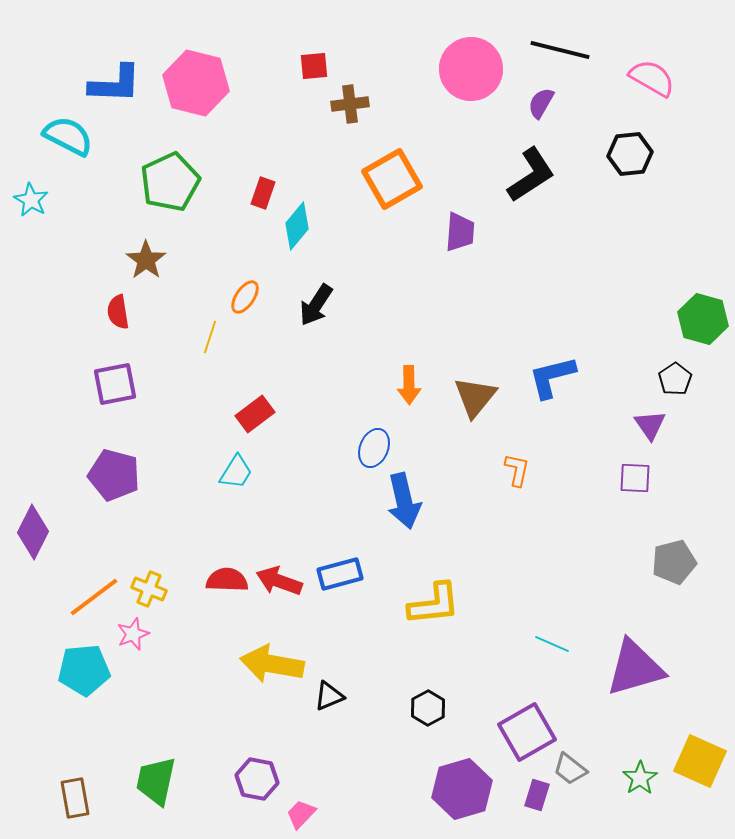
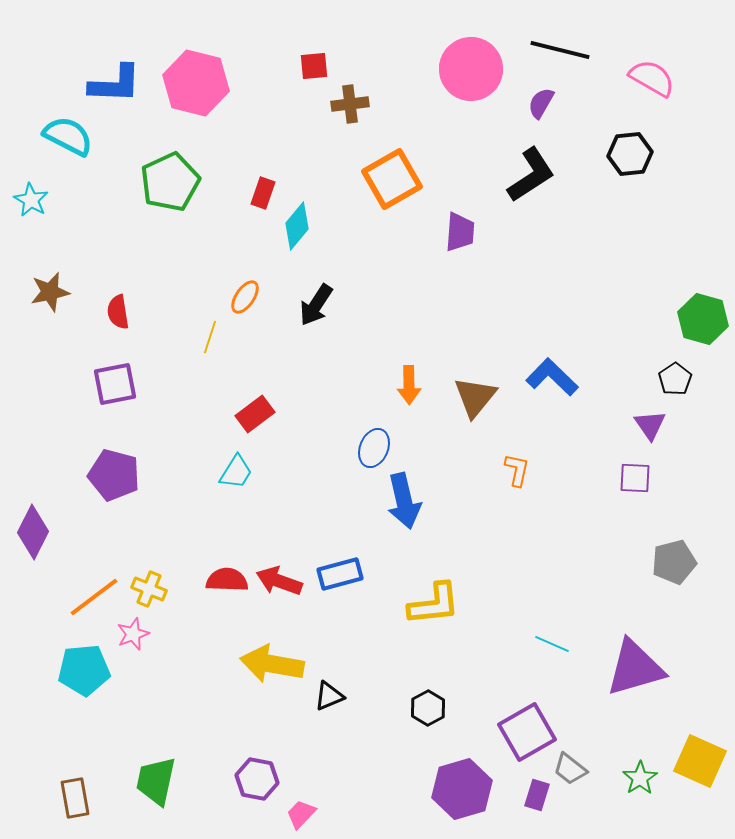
brown star at (146, 260): moved 96 px left, 32 px down; rotated 24 degrees clockwise
blue L-shape at (552, 377): rotated 58 degrees clockwise
